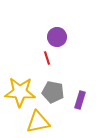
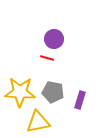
purple circle: moved 3 px left, 2 px down
red line: rotated 56 degrees counterclockwise
